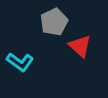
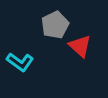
gray pentagon: moved 1 px right, 3 px down
